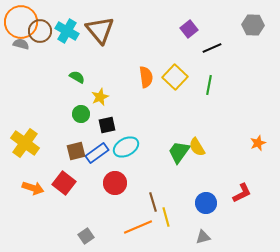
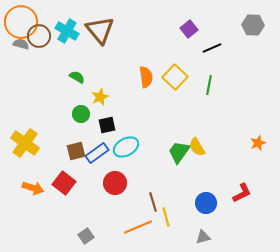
brown circle: moved 1 px left, 5 px down
